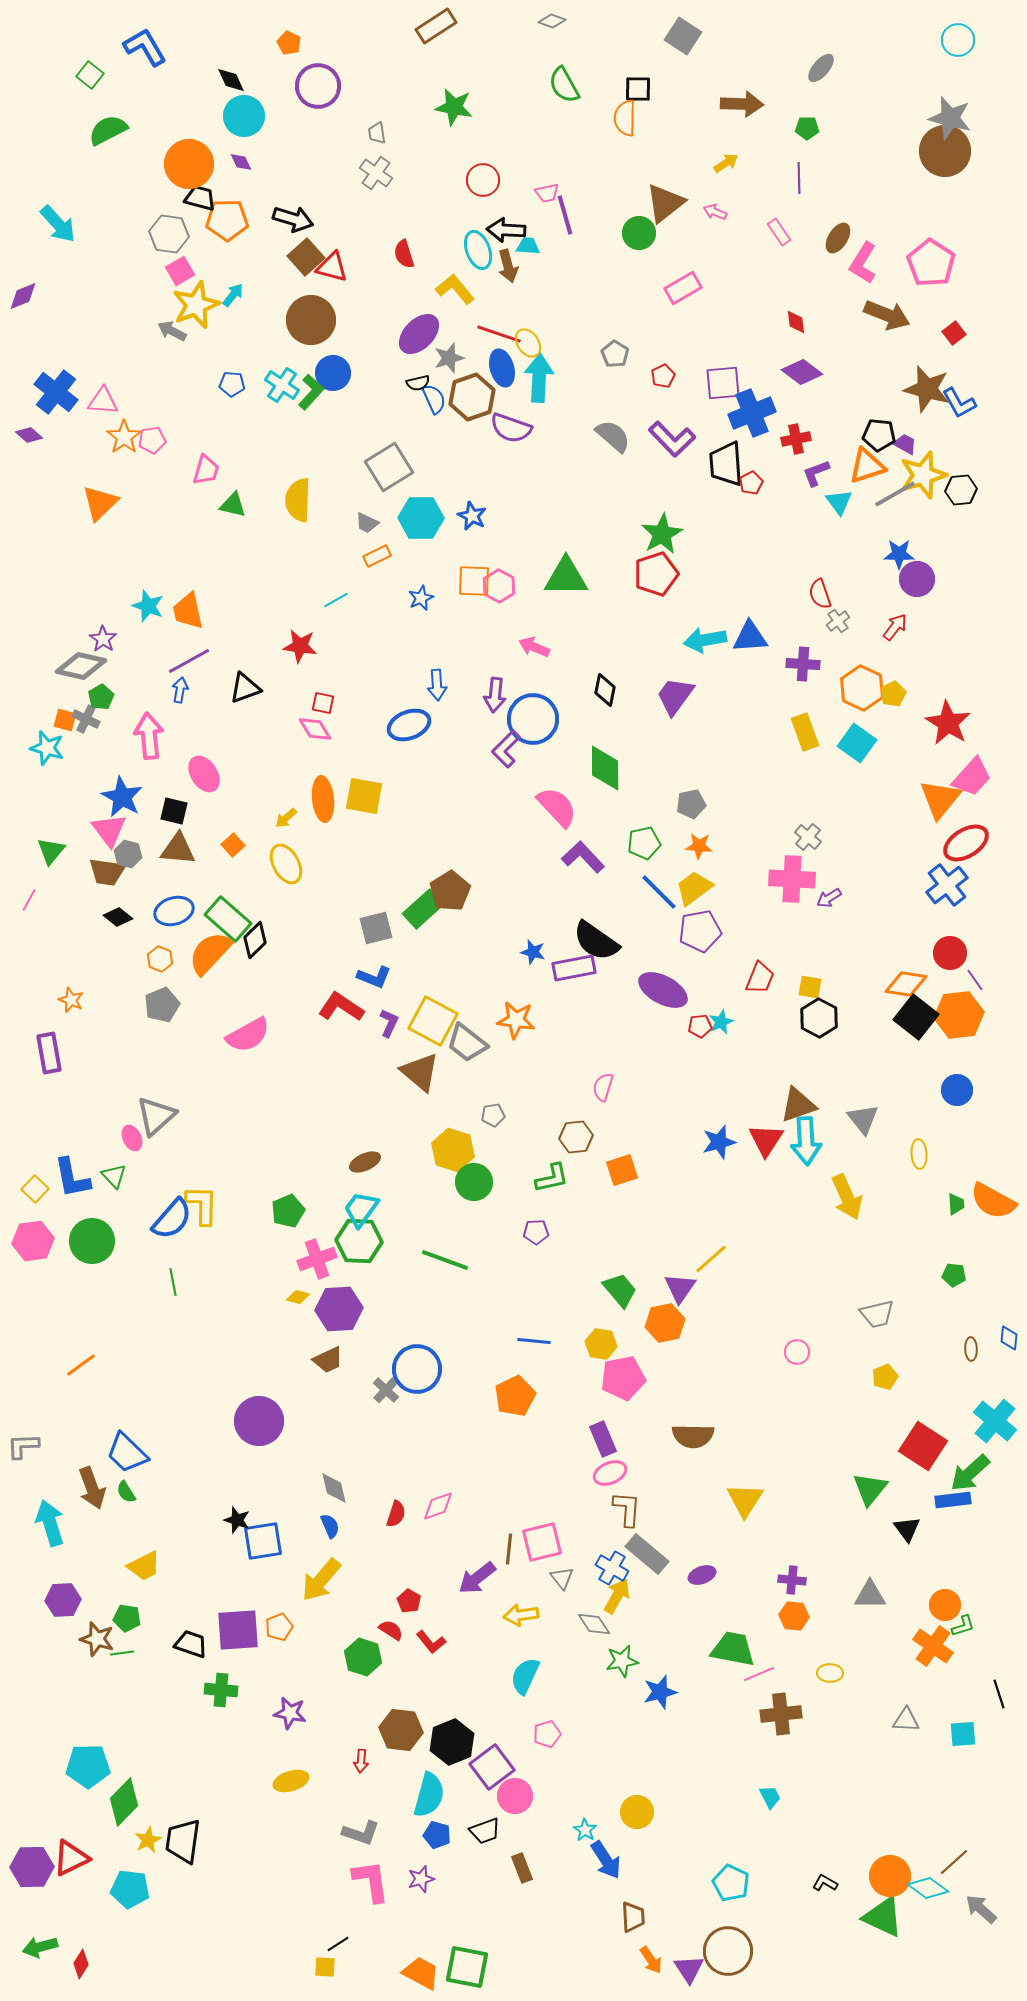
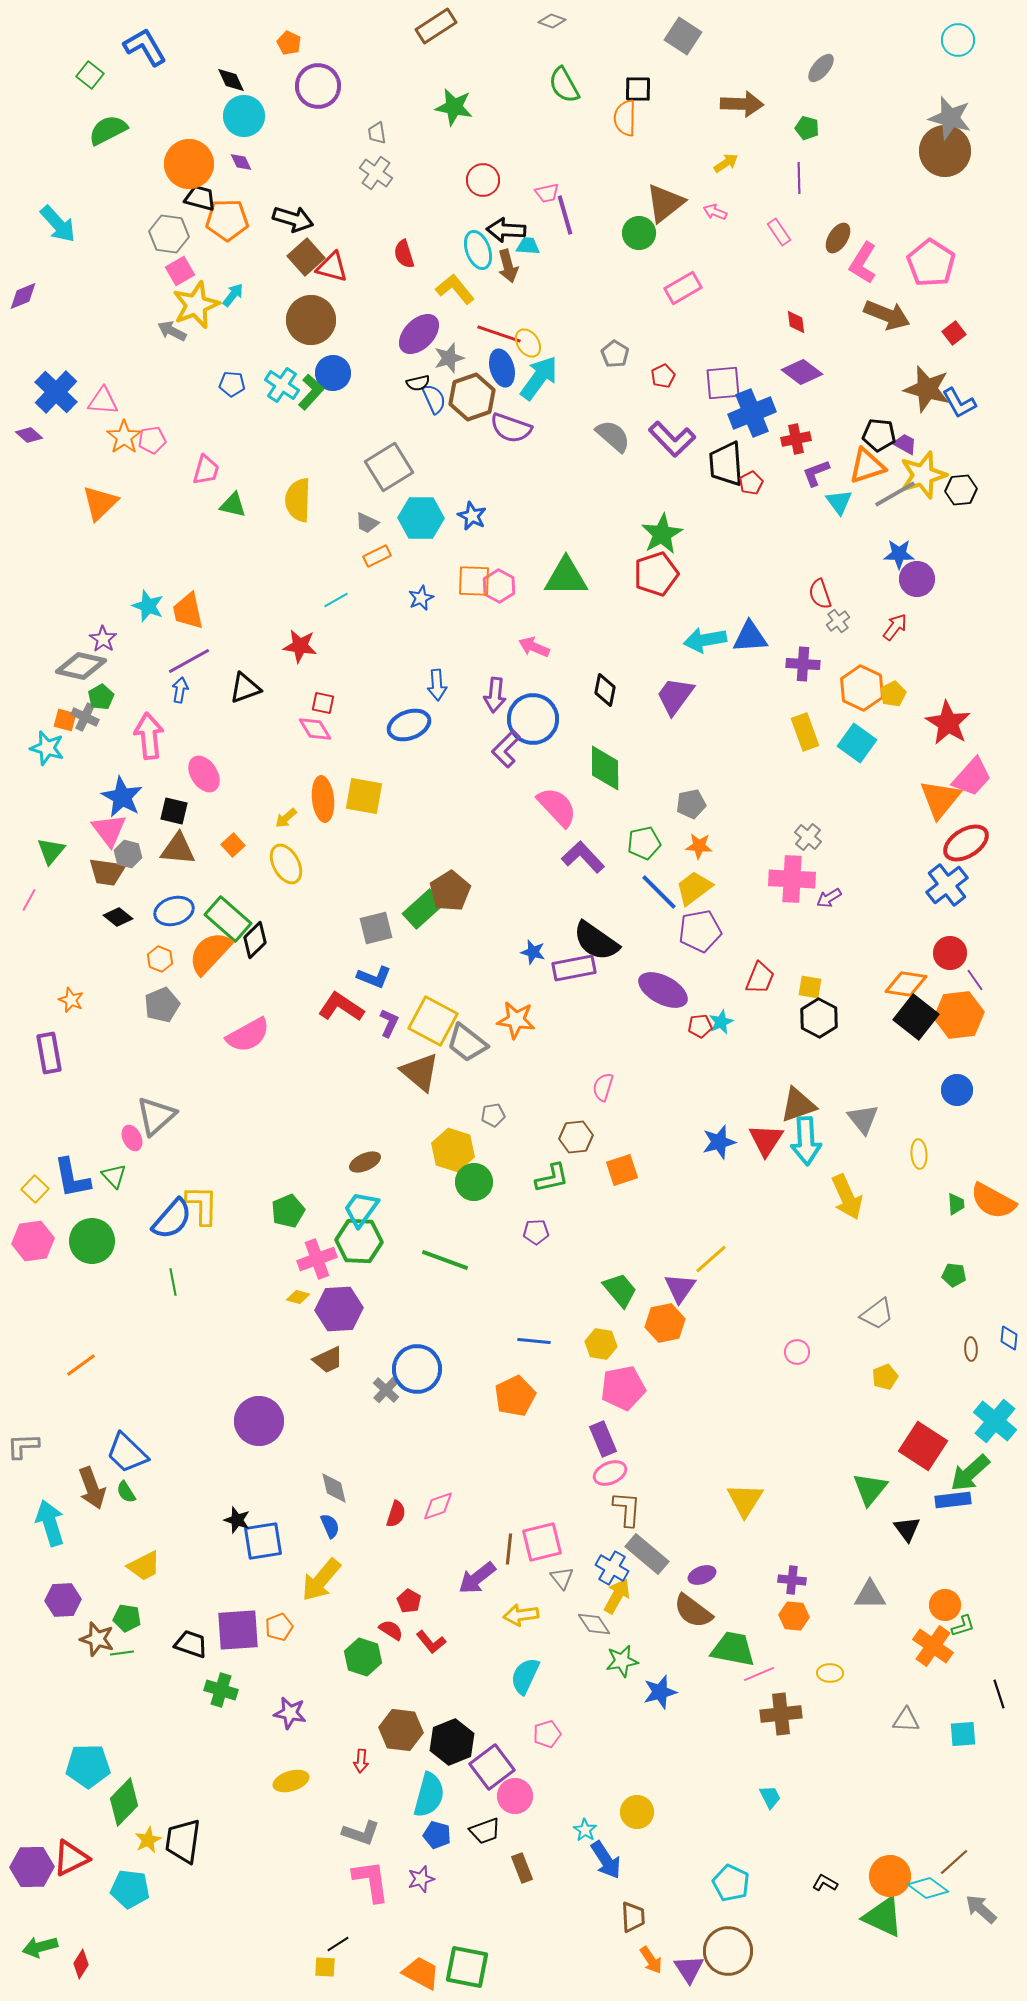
green pentagon at (807, 128): rotated 15 degrees clockwise
cyan arrow at (539, 378): rotated 33 degrees clockwise
blue cross at (56, 392): rotated 6 degrees clockwise
gray cross at (86, 719): moved 1 px left, 2 px up
gray trapezoid at (877, 1314): rotated 24 degrees counterclockwise
pink pentagon at (623, 1378): moved 10 px down
brown semicircle at (693, 1436): moved 175 px down; rotated 36 degrees clockwise
green cross at (221, 1690): rotated 12 degrees clockwise
